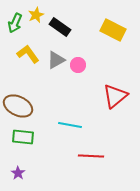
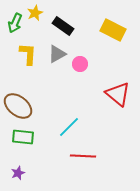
yellow star: moved 1 px left, 2 px up
black rectangle: moved 3 px right, 1 px up
yellow L-shape: rotated 40 degrees clockwise
gray triangle: moved 1 px right, 6 px up
pink circle: moved 2 px right, 1 px up
red triangle: moved 3 px right, 2 px up; rotated 40 degrees counterclockwise
brown ellipse: rotated 12 degrees clockwise
cyan line: moved 1 px left, 2 px down; rotated 55 degrees counterclockwise
red line: moved 8 px left
purple star: rotated 16 degrees clockwise
